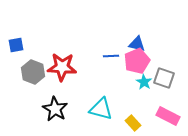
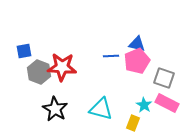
blue square: moved 8 px right, 6 px down
gray hexagon: moved 6 px right
cyan star: moved 23 px down
pink rectangle: moved 1 px left, 13 px up
yellow rectangle: rotated 63 degrees clockwise
